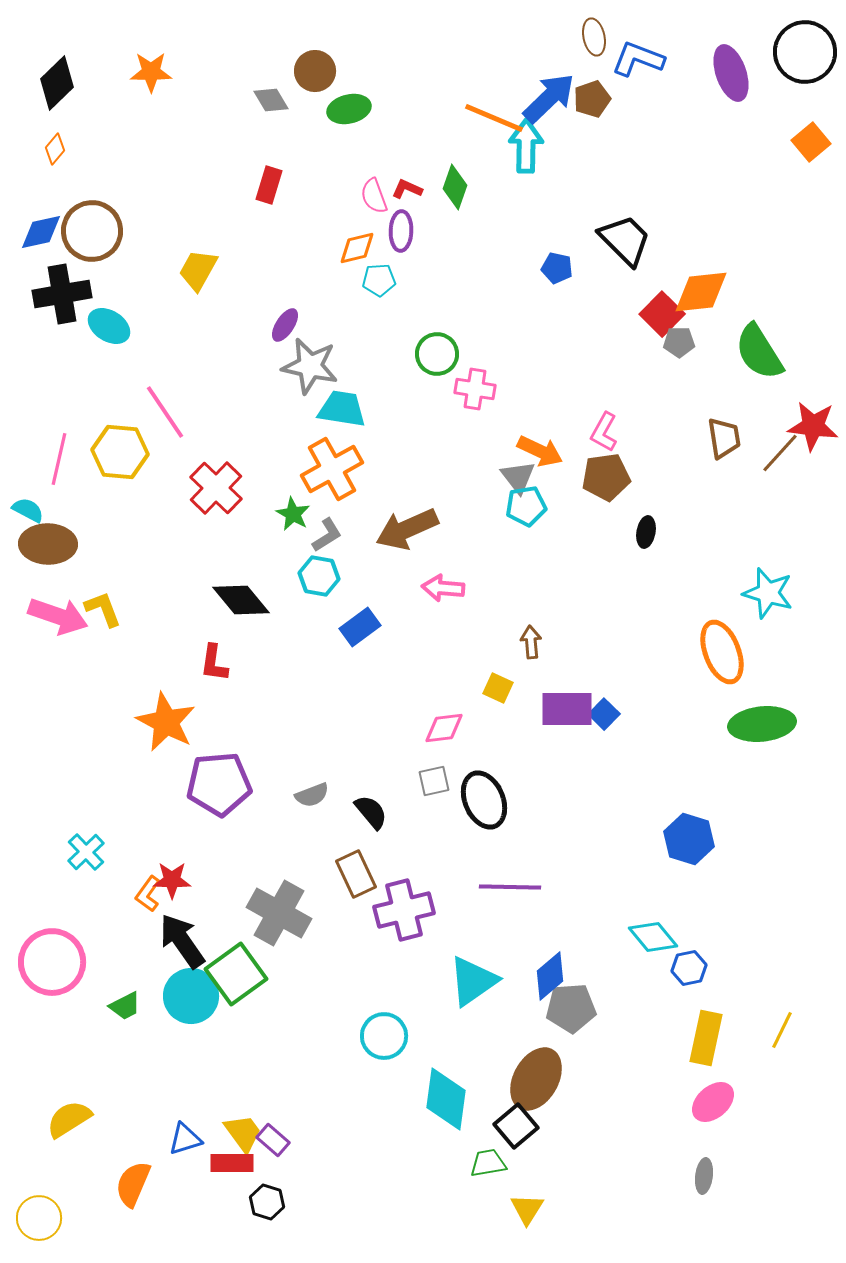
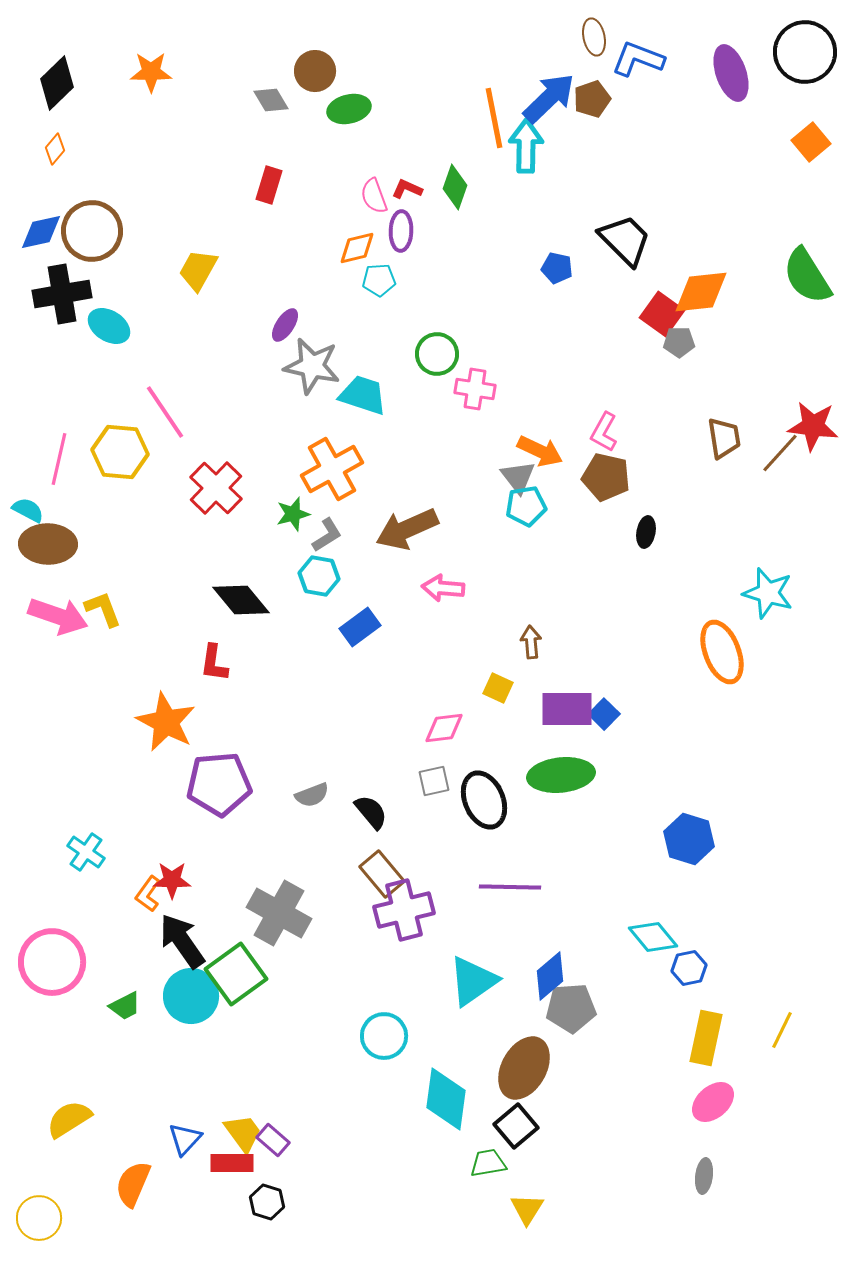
orange line at (494, 118): rotated 56 degrees clockwise
red square at (662, 314): rotated 9 degrees counterclockwise
green semicircle at (759, 352): moved 48 px right, 76 px up
gray star at (310, 366): moved 2 px right
cyan trapezoid at (342, 409): moved 21 px right, 14 px up; rotated 9 degrees clockwise
brown pentagon at (606, 477): rotated 21 degrees clockwise
green star at (293, 514): rotated 28 degrees clockwise
green ellipse at (762, 724): moved 201 px left, 51 px down
cyan cross at (86, 852): rotated 12 degrees counterclockwise
brown rectangle at (356, 874): moved 26 px right; rotated 15 degrees counterclockwise
brown ellipse at (536, 1079): moved 12 px left, 11 px up
blue triangle at (185, 1139): rotated 30 degrees counterclockwise
